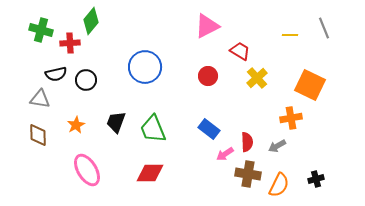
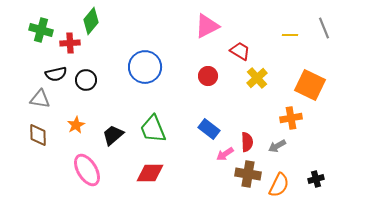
black trapezoid: moved 3 px left, 13 px down; rotated 30 degrees clockwise
